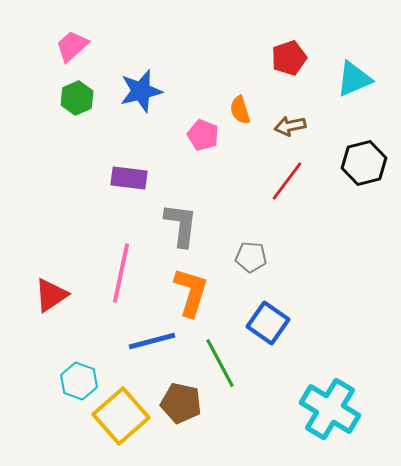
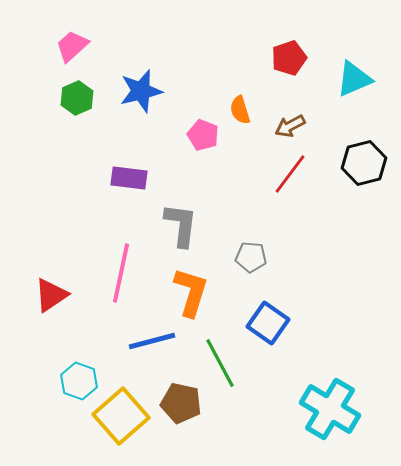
brown arrow: rotated 16 degrees counterclockwise
red line: moved 3 px right, 7 px up
